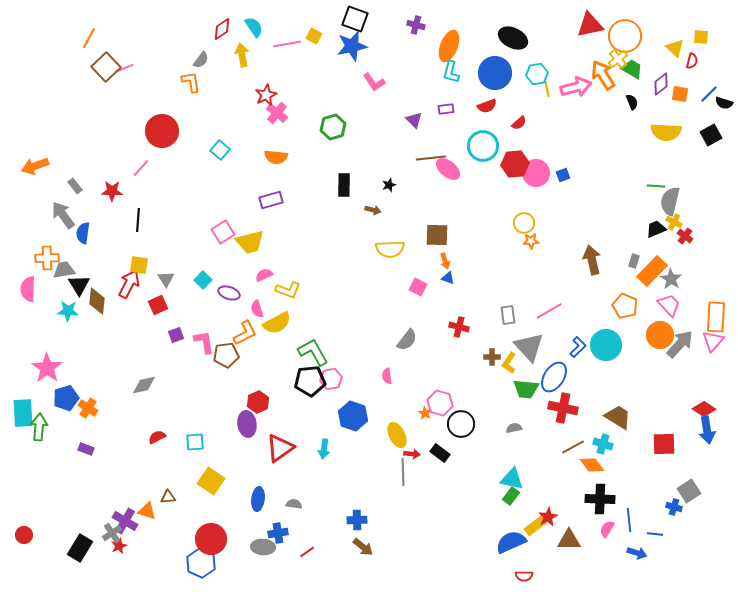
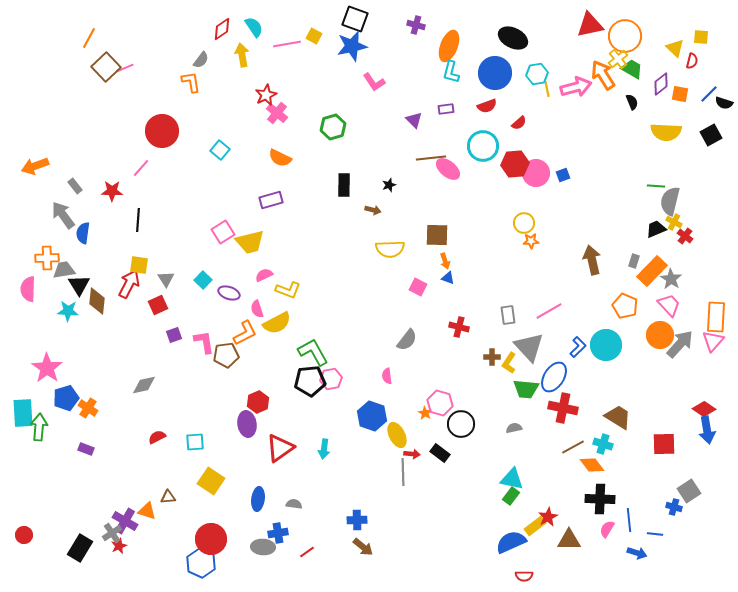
orange semicircle at (276, 157): moved 4 px right, 1 px down; rotated 20 degrees clockwise
purple square at (176, 335): moved 2 px left
blue hexagon at (353, 416): moved 19 px right
